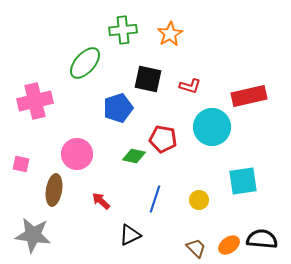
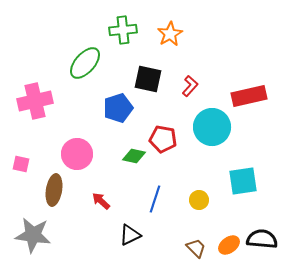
red L-shape: rotated 65 degrees counterclockwise
